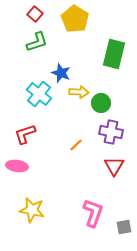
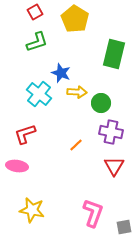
red square: moved 2 px up; rotated 21 degrees clockwise
yellow arrow: moved 2 px left
